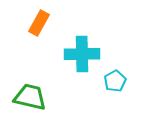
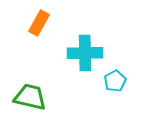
cyan cross: moved 3 px right, 1 px up
